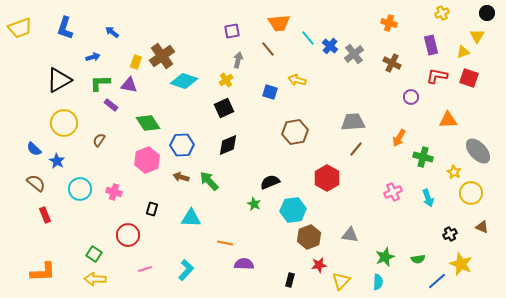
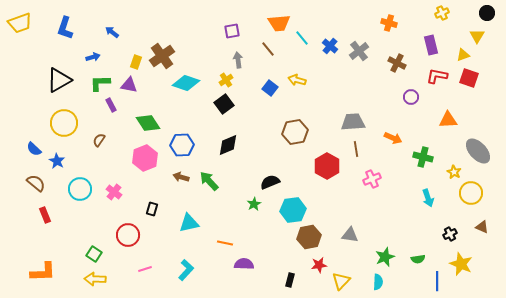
yellow trapezoid at (20, 28): moved 5 px up
cyan line at (308, 38): moved 6 px left
yellow triangle at (463, 52): moved 3 px down
gray cross at (354, 54): moved 5 px right, 3 px up
gray arrow at (238, 60): rotated 21 degrees counterclockwise
brown cross at (392, 63): moved 5 px right
cyan diamond at (184, 81): moved 2 px right, 2 px down
blue square at (270, 92): moved 4 px up; rotated 21 degrees clockwise
purple rectangle at (111, 105): rotated 24 degrees clockwise
black square at (224, 108): moved 4 px up; rotated 12 degrees counterclockwise
orange arrow at (399, 138): moved 6 px left; rotated 96 degrees counterclockwise
brown line at (356, 149): rotated 49 degrees counterclockwise
pink hexagon at (147, 160): moved 2 px left, 2 px up
red hexagon at (327, 178): moved 12 px up
pink cross at (114, 192): rotated 21 degrees clockwise
pink cross at (393, 192): moved 21 px left, 13 px up
green star at (254, 204): rotated 16 degrees clockwise
cyan triangle at (191, 218): moved 2 px left, 5 px down; rotated 15 degrees counterclockwise
brown hexagon at (309, 237): rotated 10 degrees clockwise
blue line at (437, 281): rotated 48 degrees counterclockwise
